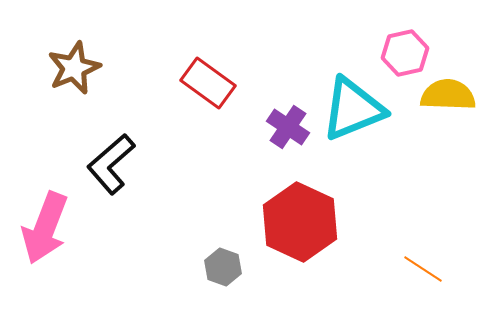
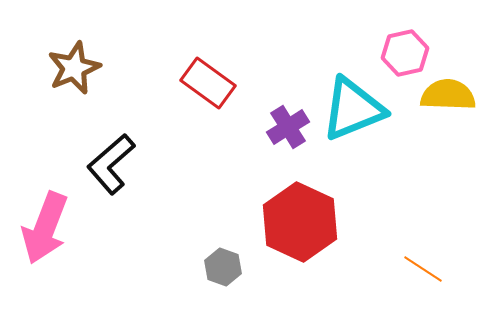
purple cross: rotated 24 degrees clockwise
